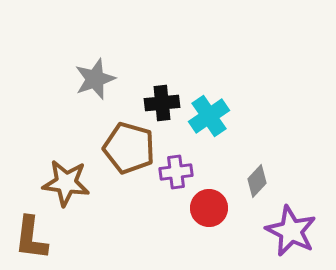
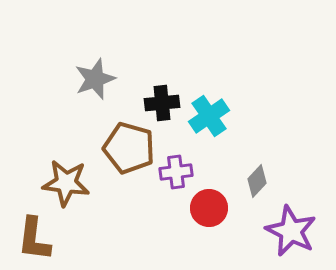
brown L-shape: moved 3 px right, 1 px down
